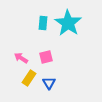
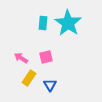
blue triangle: moved 1 px right, 2 px down
